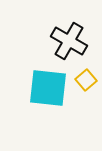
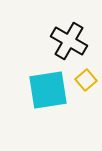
cyan square: moved 2 px down; rotated 15 degrees counterclockwise
